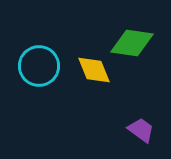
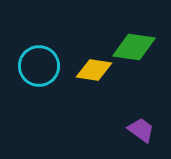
green diamond: moved 2 px right, 4 px down
yellow diamond: rotated 60 degrees counterclockwise
